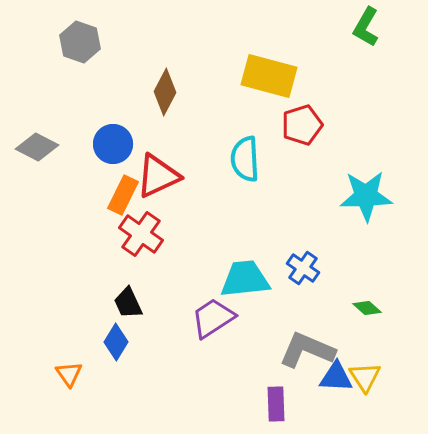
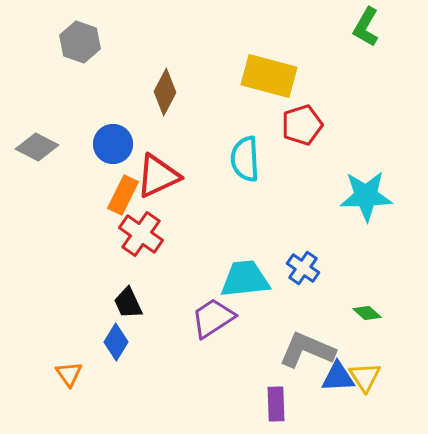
green diamond: moved 5 px down
blue triangle: moved 2 px right; rotated 6 degrees counterclockwise
